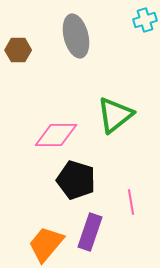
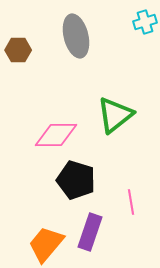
cyan cross: moved 2 px down
